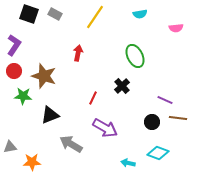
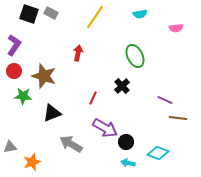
gray rectangle: moved 4 px left, 1 px up
black triangle: moved 2 px right, 2 px up
black circle: moved 26 px left, 20 px down
orange star: rotated 18 degrees counterclockwise
